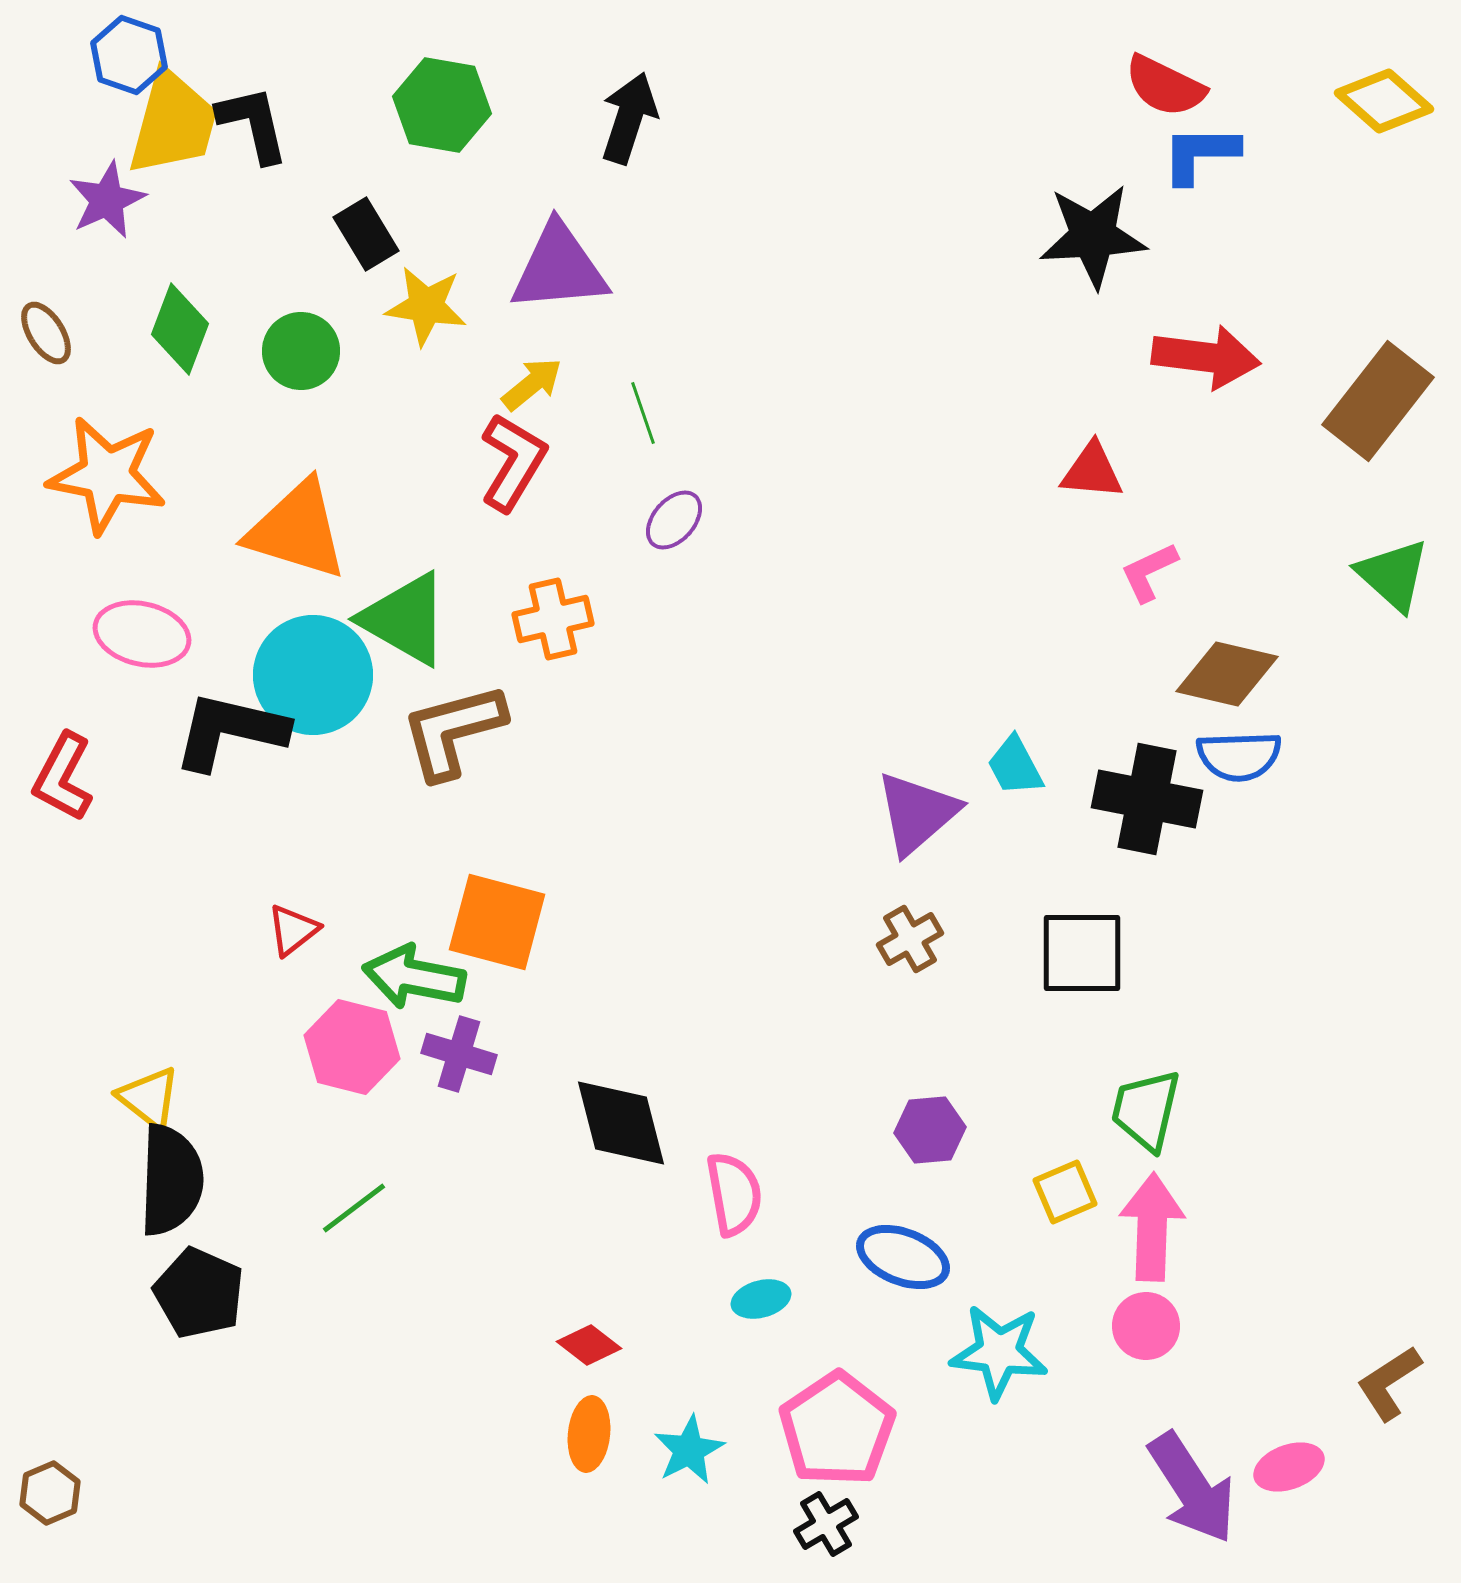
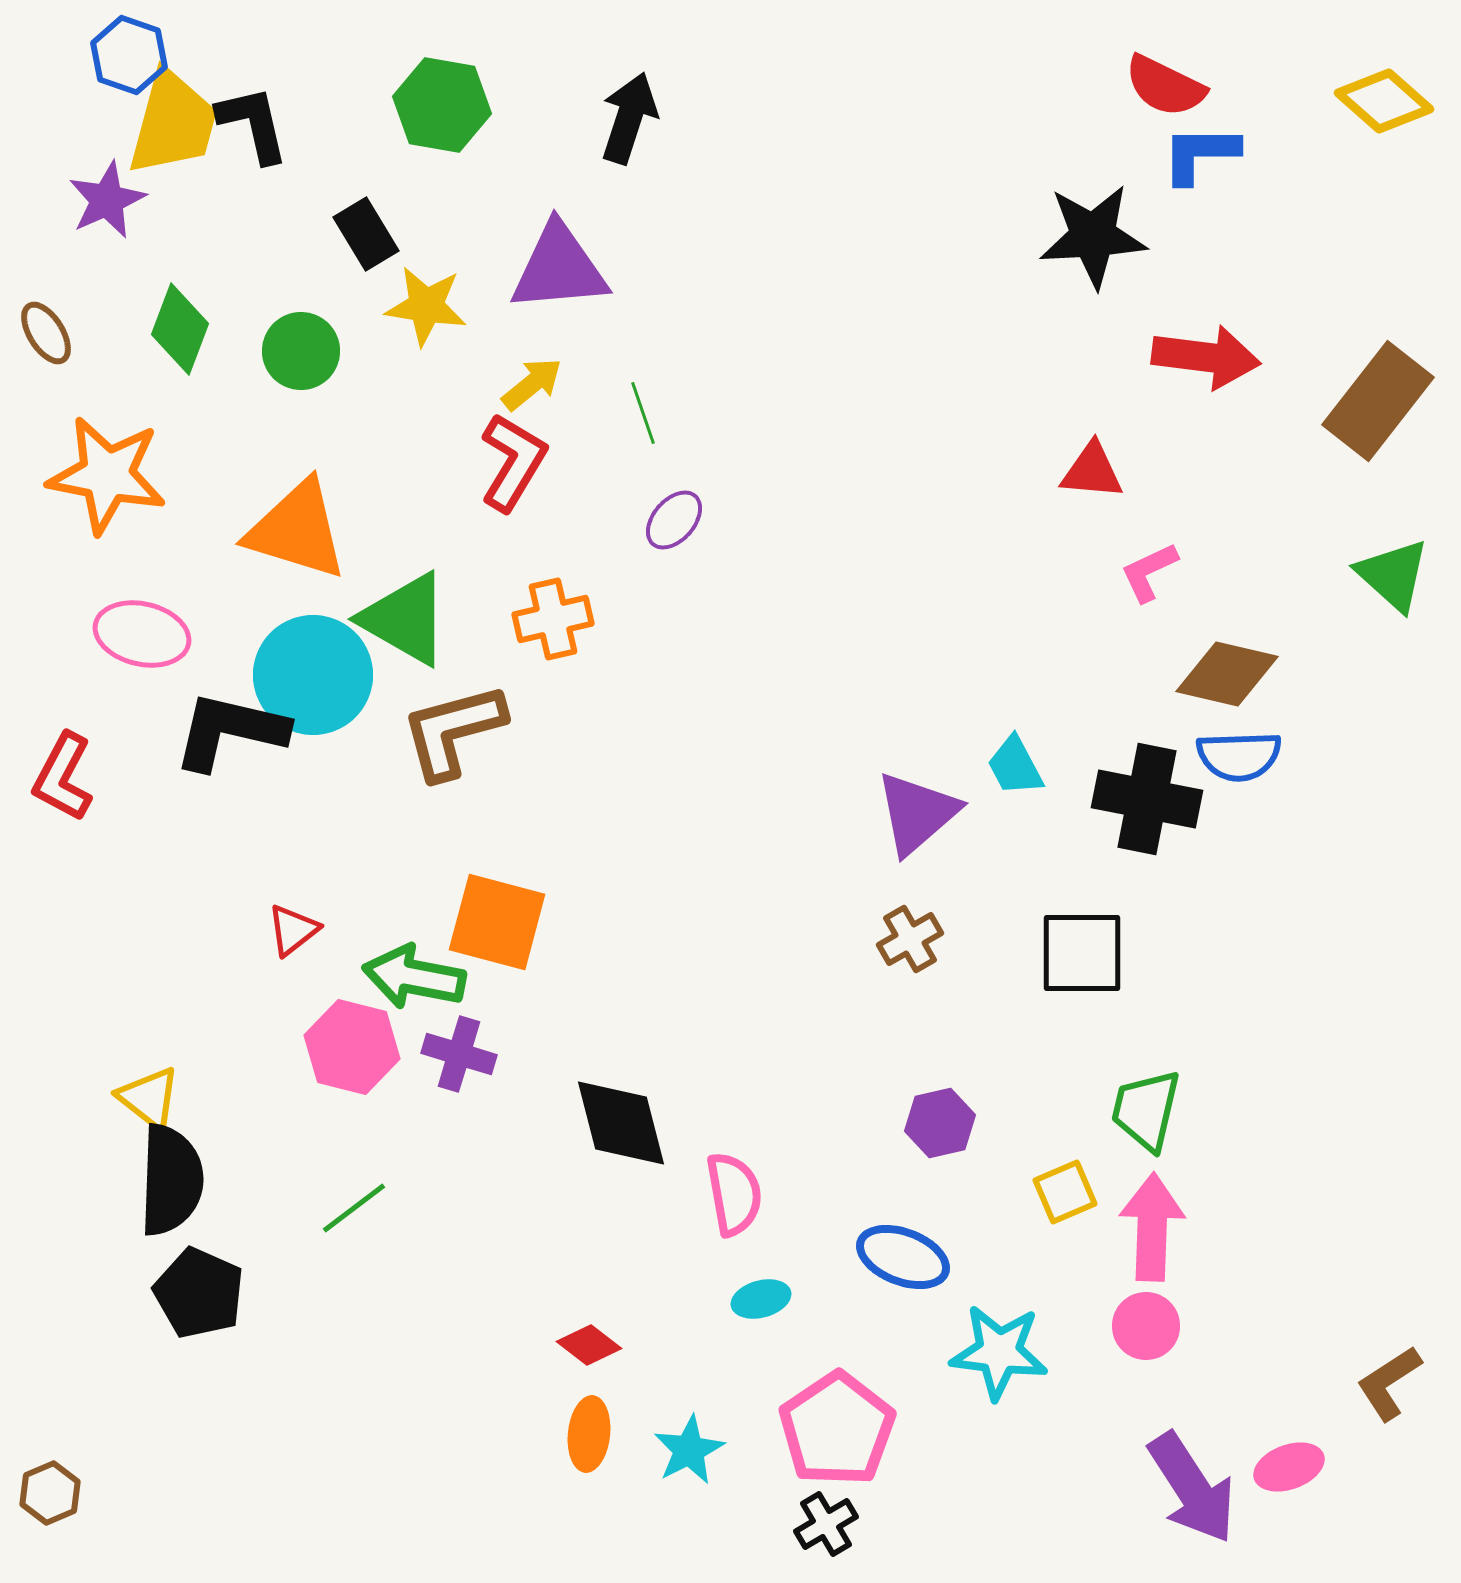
purple hexagon at (930, 1130): moved 10 px right, 7 px up; rotated 8 degrees counterclockwise
